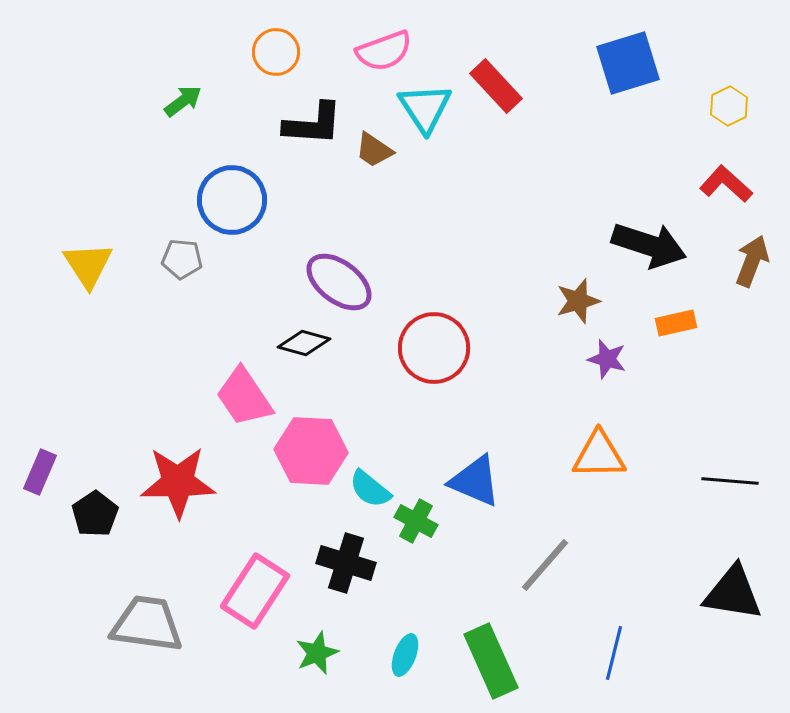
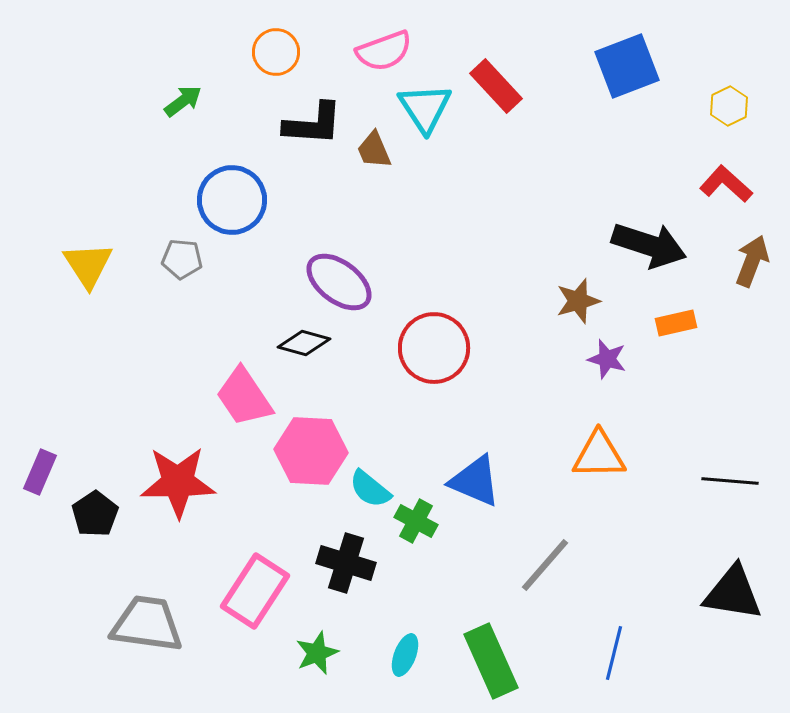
blue square: moved 1 px left, 3 px down; rotated 4 degrees counterclockwise
brown trapezoid: rotated 33 degrees clockwise
